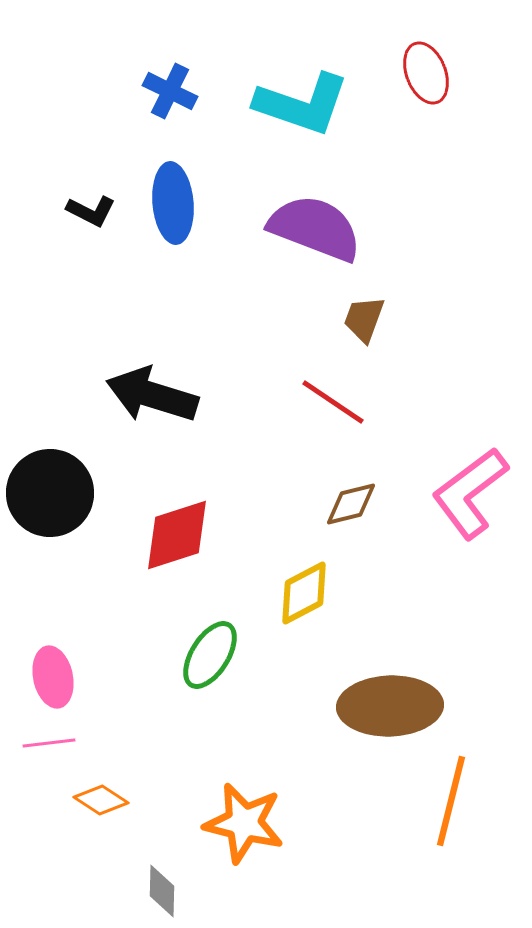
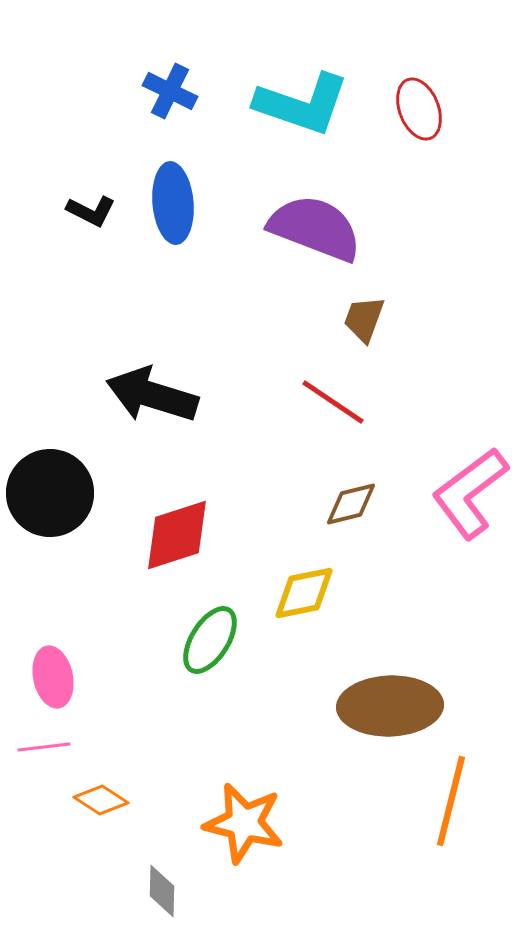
red ellipse: moved 7 px left, 36 px down
yellow diamond: rotated 16 degrees clockwise
green ellipse: moved 15 px up
pink line: moved 5 px left, 4 px down
